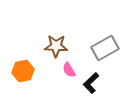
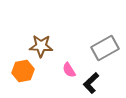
brown star: moved 15 px left
